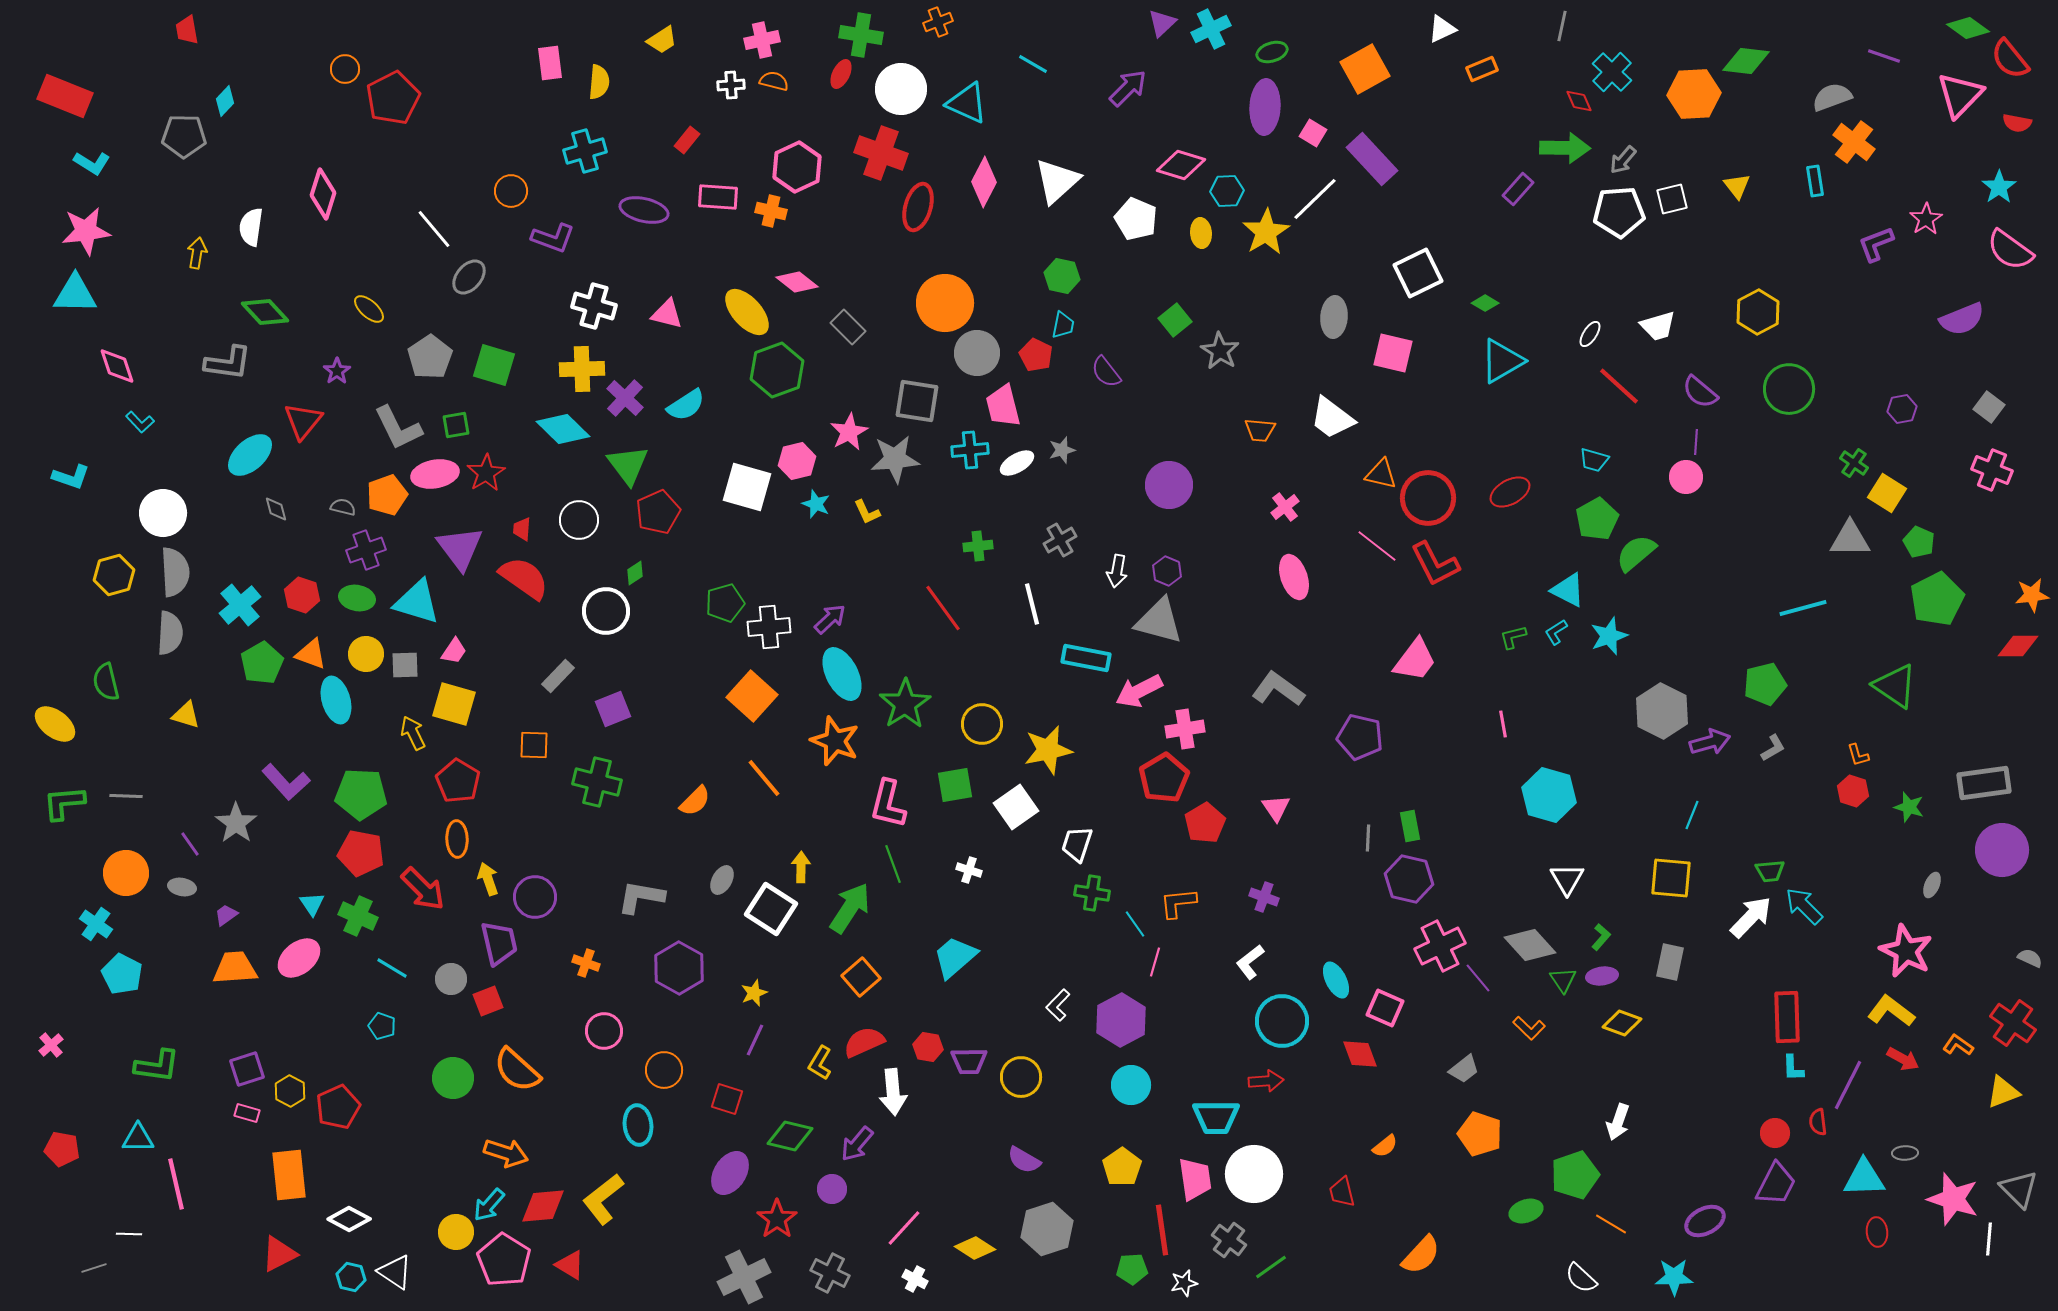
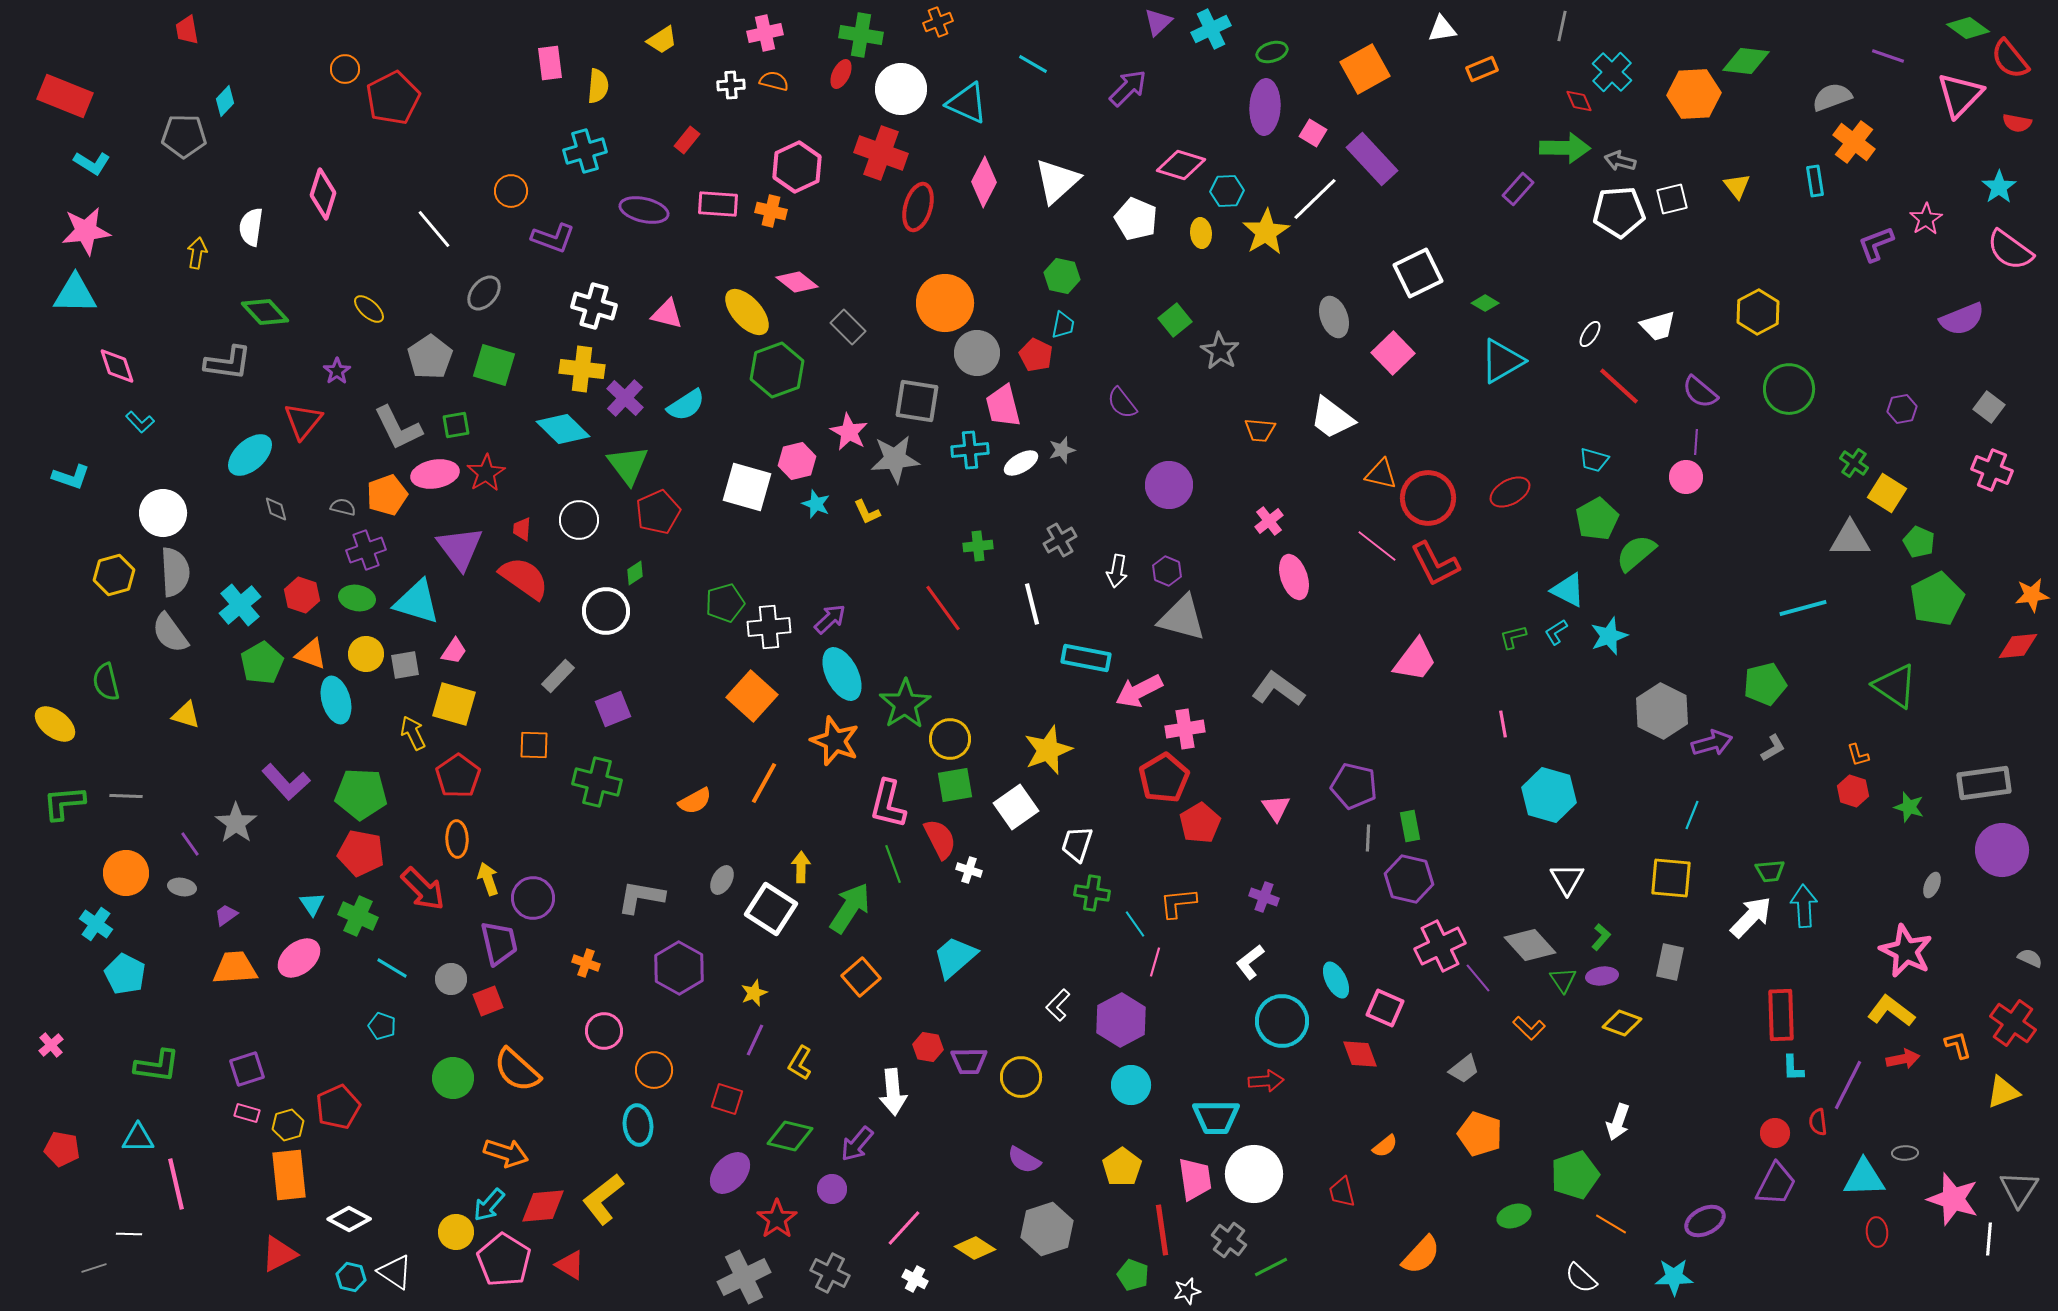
purple triangle at (1162, 23): moved 4 px left, 1 px up
white triangle at (1442, 29): rotated 16 degrees clockwise
pink cross at (762, 40): moved 3 px right, 7 px up
purple line at (1884, 56): moved 4 px right
yellow semicircle at (599, 82): moved 1 px left, 4 px down
gray arrow at (1623, 160): moved 3 px left, 1 px down; rotated 64 degrees clockwise
pink rectangle at (718, 197): moved 7 px down
gray ellipse at (469, 277): moved 15 px right, 16 px down
gray ellipse at (1334, 317): rotated 24 degrees counterclockwise
pink square at (1393, 353): rotated 33 degrees clockwise
yellow cross at (582, 369): rotated 9 degrees clockwise
purple semicircle at (1106, 372): moved 16 px right, 31 px down
pink star at (849, 432): rotated 15 degrees counterclockwise
white ellipse at (1017, 463): moved 4 px right
pink cross at (1285, 507): moved 16 px left, 14 px down
gray triangle at (1159, 621): moved 23 px right, 3 px up
gray semicircle at (170, 633): rotated 141 degrees clockwise
red diamond at (2018, 646): rotated 6 degrees counterclockwise
gray square at (405, 665): rotated 8 degrees counterclockwise
yellow circle at (982, 724): moved 32 px left, 15 px down
purple pentagon at (1360, 737): moved 6 px left, 49 px down
purple arrow at (1710, 742): moved 2 px right, 1 px down
yellow star at (1048, 750): rotated 9 degrees counterclockwise
orange line at (764, 778): moved 5 px down; rotated 69 degrees clockwise
red pentagon at (458, 781): moved 5 px up; rotated 6 degrees clockwise
orange semicircle at (695, 801): rotated 16 degrees clockwise
red pentagon at (1205, 823): moved 5 px left
purple circle at (535, 897): moved 2 px left, 1 px down
cyan arrow at (1804, 906): rotated 42 degrees clockwise
cyan pentagon at (122, 974): moved 3 px right
red rectangle at (1787, 1017): moved 6 px left, 2 px up
red semicircle at (864, 1042): moved 76 px right, 203 px up; rotated 87 degrees clockwise
orange L-shape at (1958, 1045): rotated 40 degrees clockwise
red arrow at (1903, 1059): rotated 40 degrees counterclockwise
yellow L-shape at (820, 1063): moved 20 px left
orange circle at (664, 1070): moved 10 px left
yellow hexagon at (290, 1091): moved 2 px left, 34 px down; rotated 16 degrees clockwise
purple ellipse at (730, 1173): rotated 9 degrees clockwise
gray triangle at (2019, 1189): rotated 18 degrees clockwise
green ellipse at (1526, 1211): moved 12 px left, 5 px down
green line at (1271, 1267): rotated 8 degrees clockwise
green pentagon at (1132, 1269): moved 1 px right, 6 px down; rotated 24 degrees clockwise
white star at (1184, 1283): moved 3 px right, 8 px down
